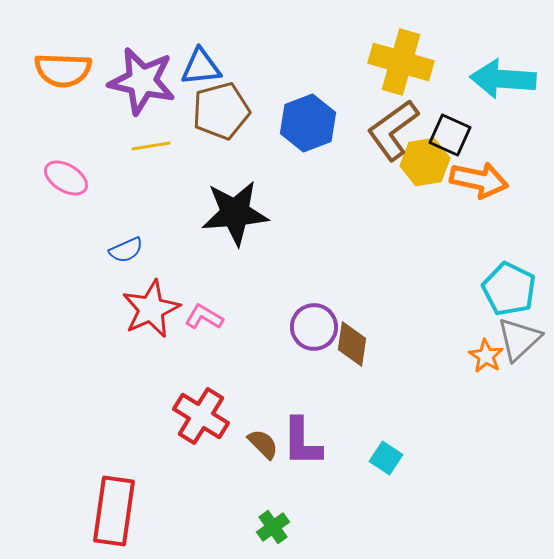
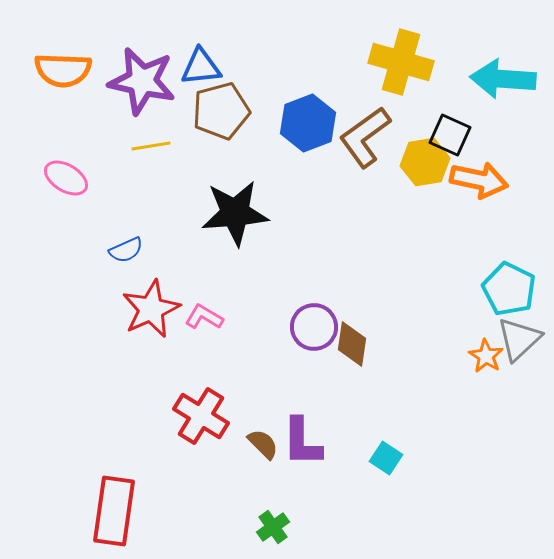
brown L-shape: moved 28 px left, 7 px down
